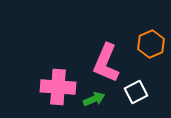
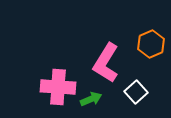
pink L-shape: rotated 9 degrees clockwise
white square: rotated 15 degrees counterclockwise
green arrow: moved 3 px left
